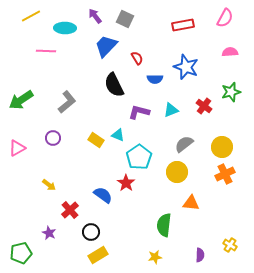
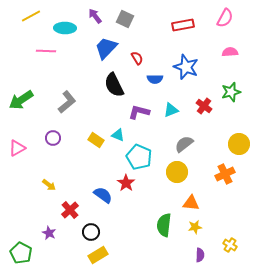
blue trapezoid at (106, 46): moved 2 px down
yellow circle at (222, 147): moved 17 px right, 3 px up
cyan pentagon at (139, 157): rotated 15 degrees counterclockwise
green pentagon at (21, 253): rotated 30 degrees counterclockwise
yellow star at (155, 257): moved 40 px right, 30 px up
